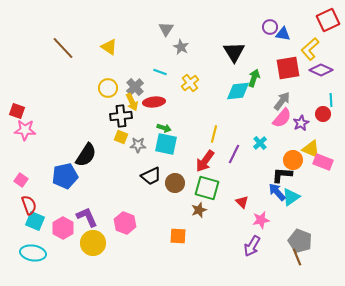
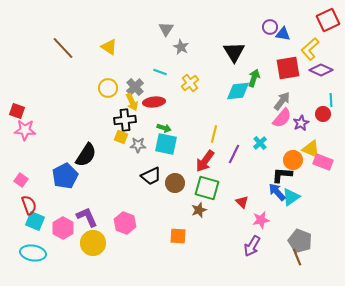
black cross at (121, 116): moved 4 px right, 4 px down
blue pentagon at (65, 176): rotated 15 degrees counterclockwise
